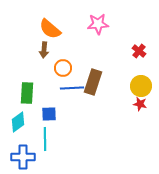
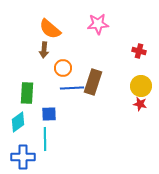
red cross: rotated 24 degrees counterclockwise
